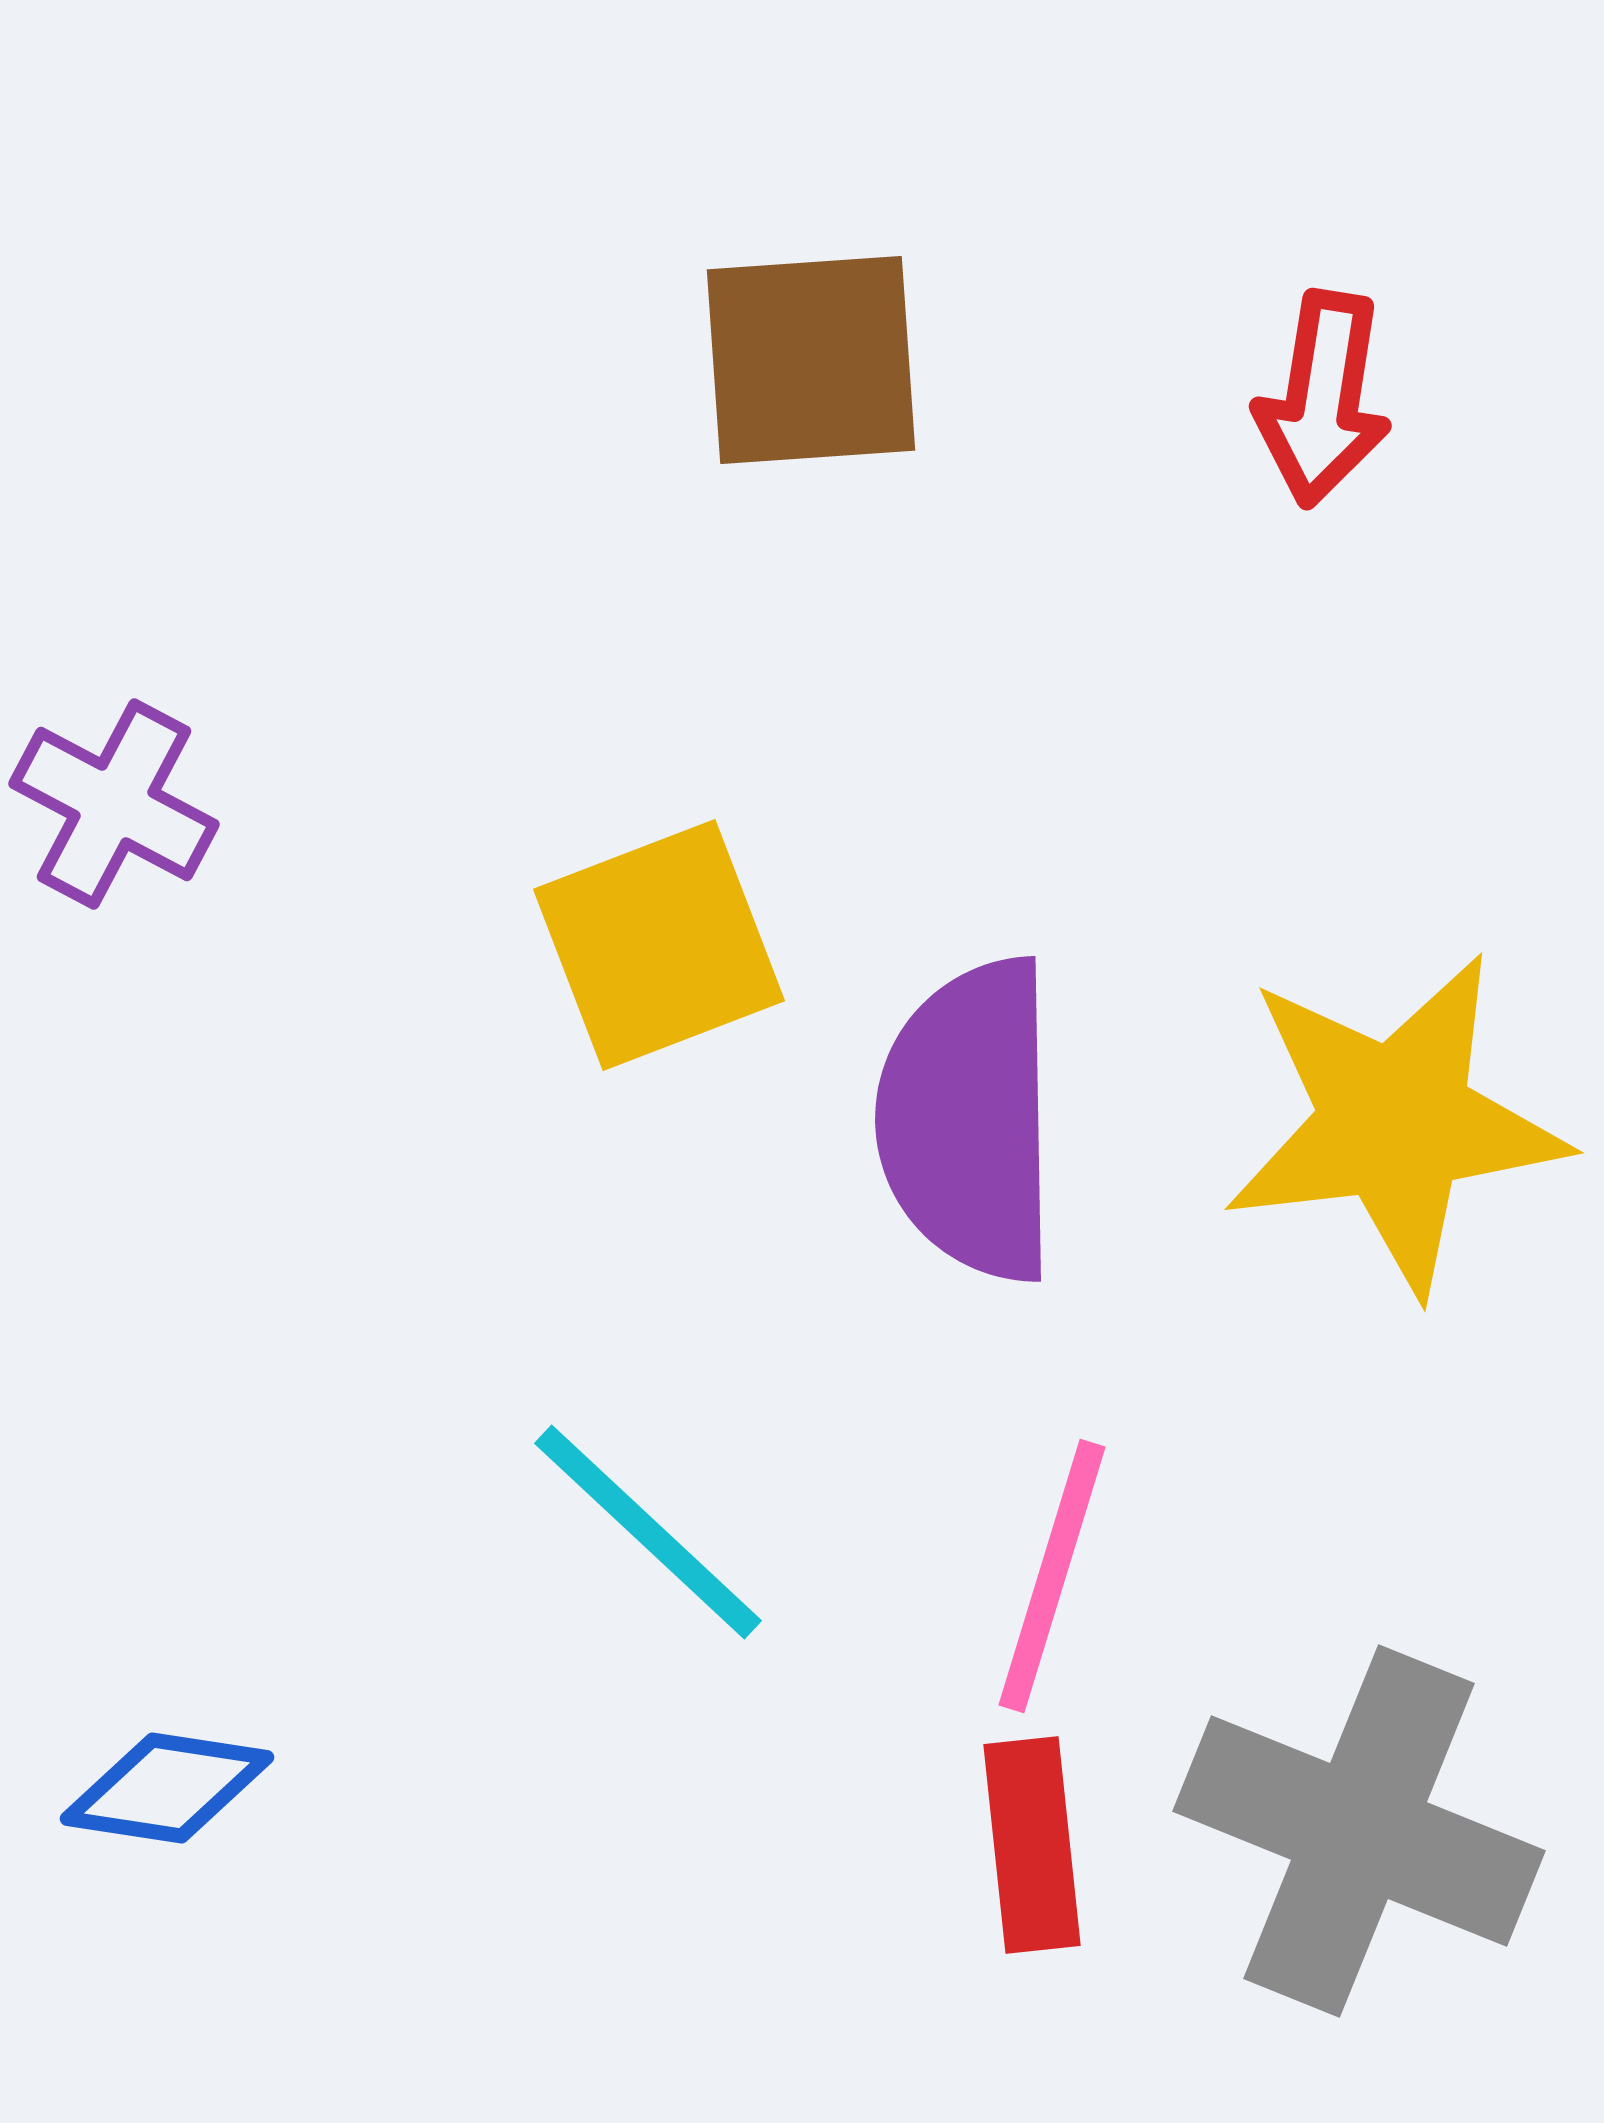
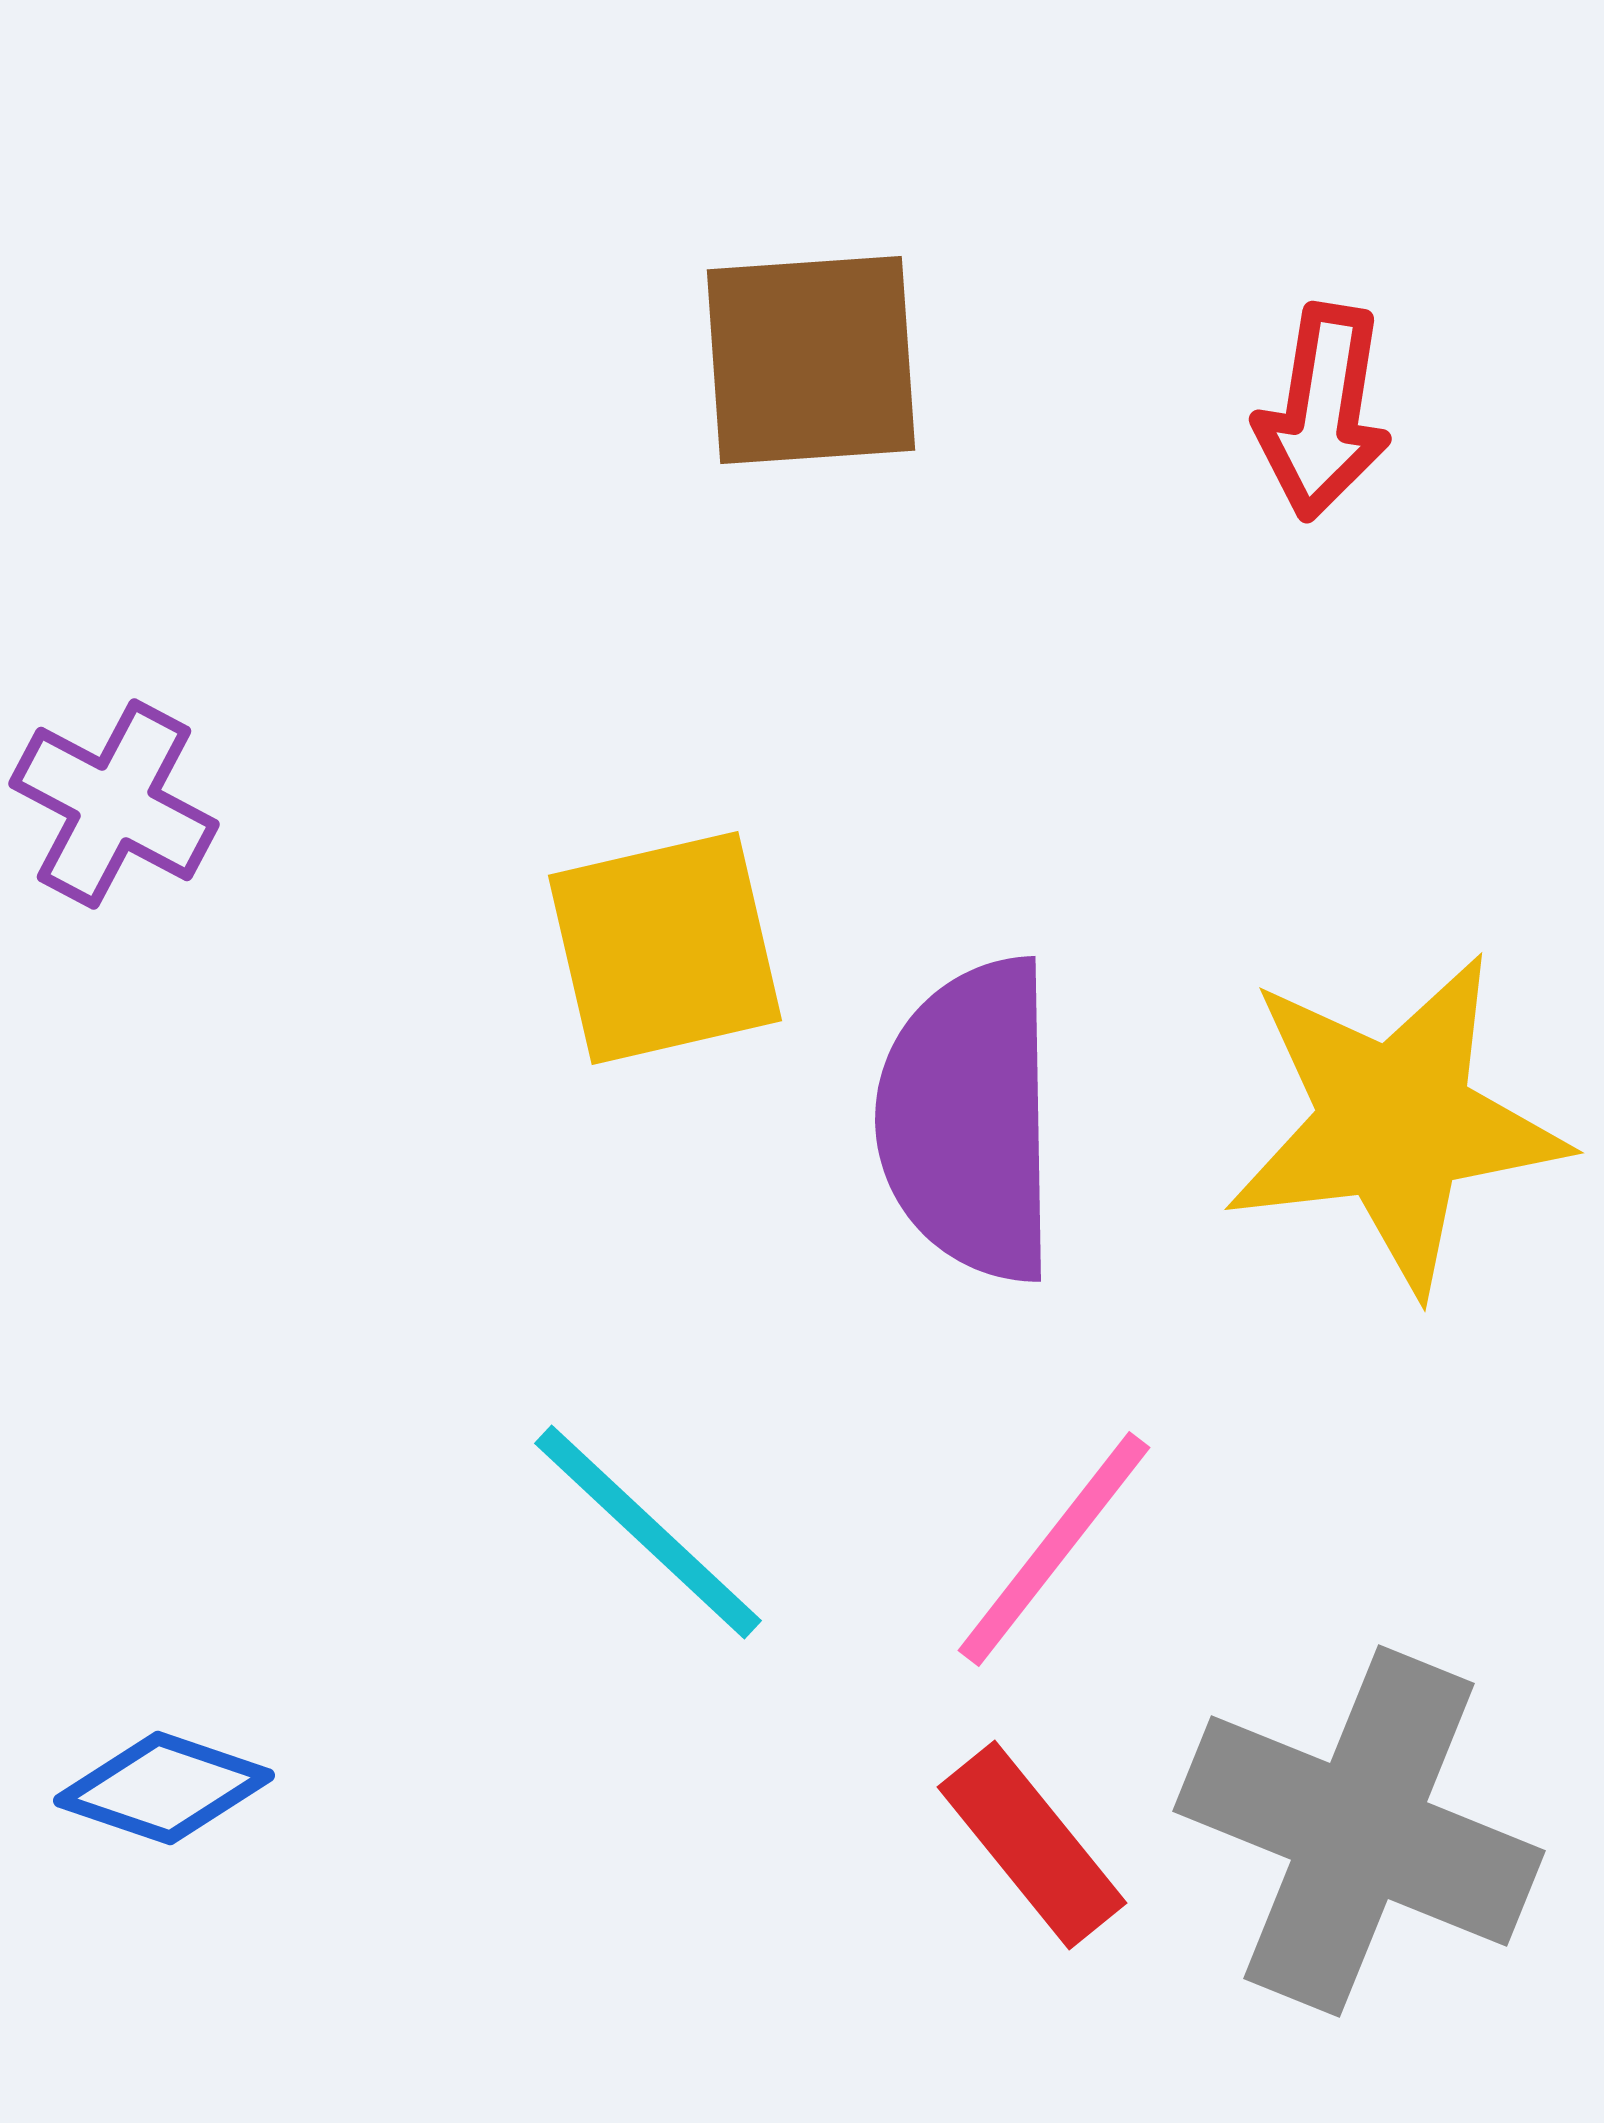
red arrow: moved 13 px down
yellow square: moved 6 px right, 3 px down; rotated 8 degrees clockwise
pink line: moved 2 px right, 27 px up; rotated 21 degrees clockwise
blue diamond: moved 3 px left; rotated 10 degrees clockwise
red rectangle: rotated 33 degrees counterclockwise
